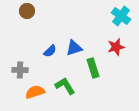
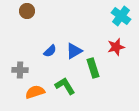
blue triangle: moved 3 px down; rotated 12 degrees counterclockwise
